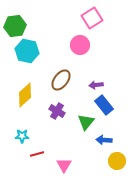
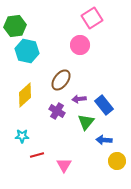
purple arrow: moved 17 px left, 14 px down
red line: moved 1 px down
